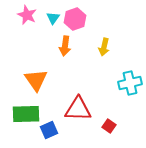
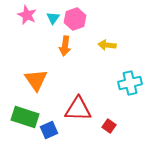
yellow arrow: moved 3 px right, 2 px up; rotated 84 degrees clockwise
green rectangle: moved 1 px left, 3 px down; rotated 20 degrees clockwise
